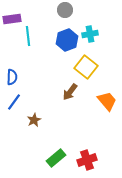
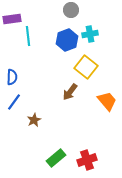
gray circle: moved 6 px right
